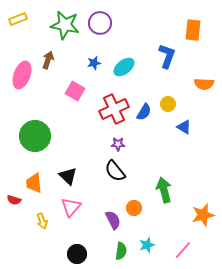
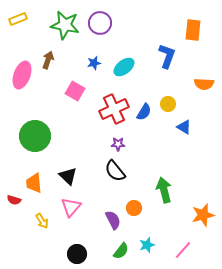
yellow arrow: rotated 14 degrees counterclockwise
green semicircle: rotated 30 degrees clockwise
